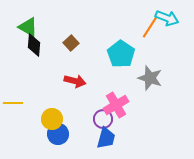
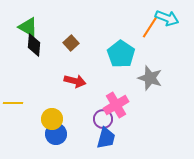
blue circle: moved 2 px left
